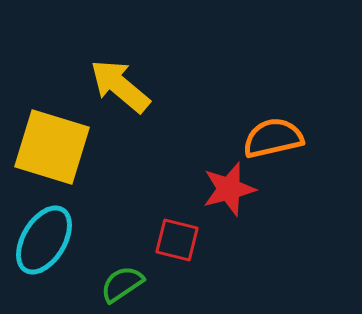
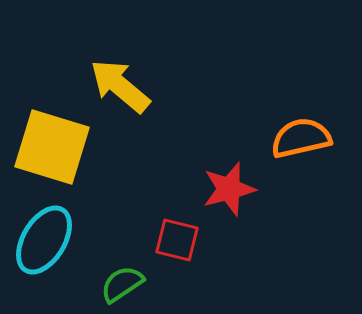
orange semicircle: moved 28 px right
